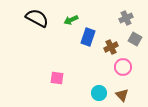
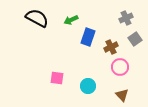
gray square: rotated 24 degrees clockwise
pink circle: moved 3 px left
cyan circle: moved 11 px left, 7 px up
